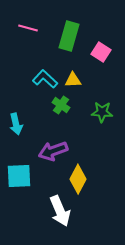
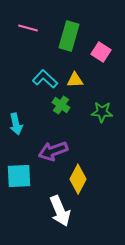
yellow triangle: moved 2 px right
